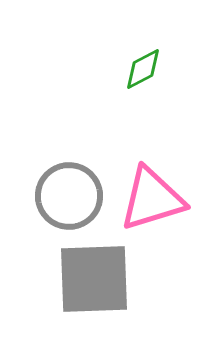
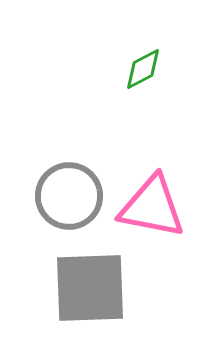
pink triangle: moved 8 px down; rotated 28 degrees clockwise
gray square: moved 4 px left, 9 px down
